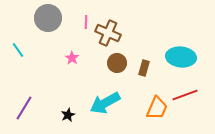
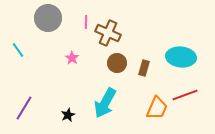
cyan arrow: rotated 32 degrees counterclockwise
